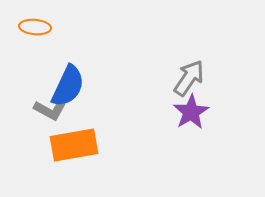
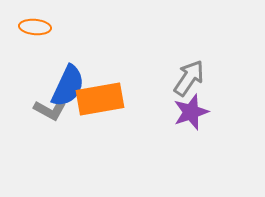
purple star: rotated 12 degrees clockwise
orange rectangle: moved 26 px right, 46 px up
